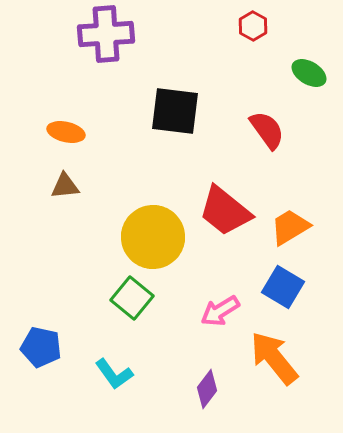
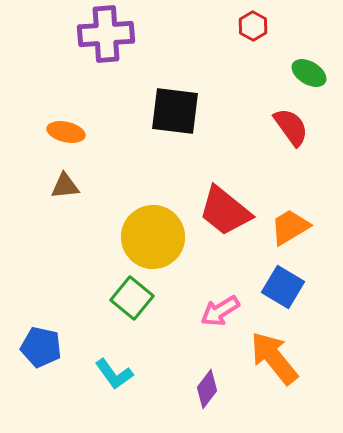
red semicircle: moved 24 px right, 3 px up
